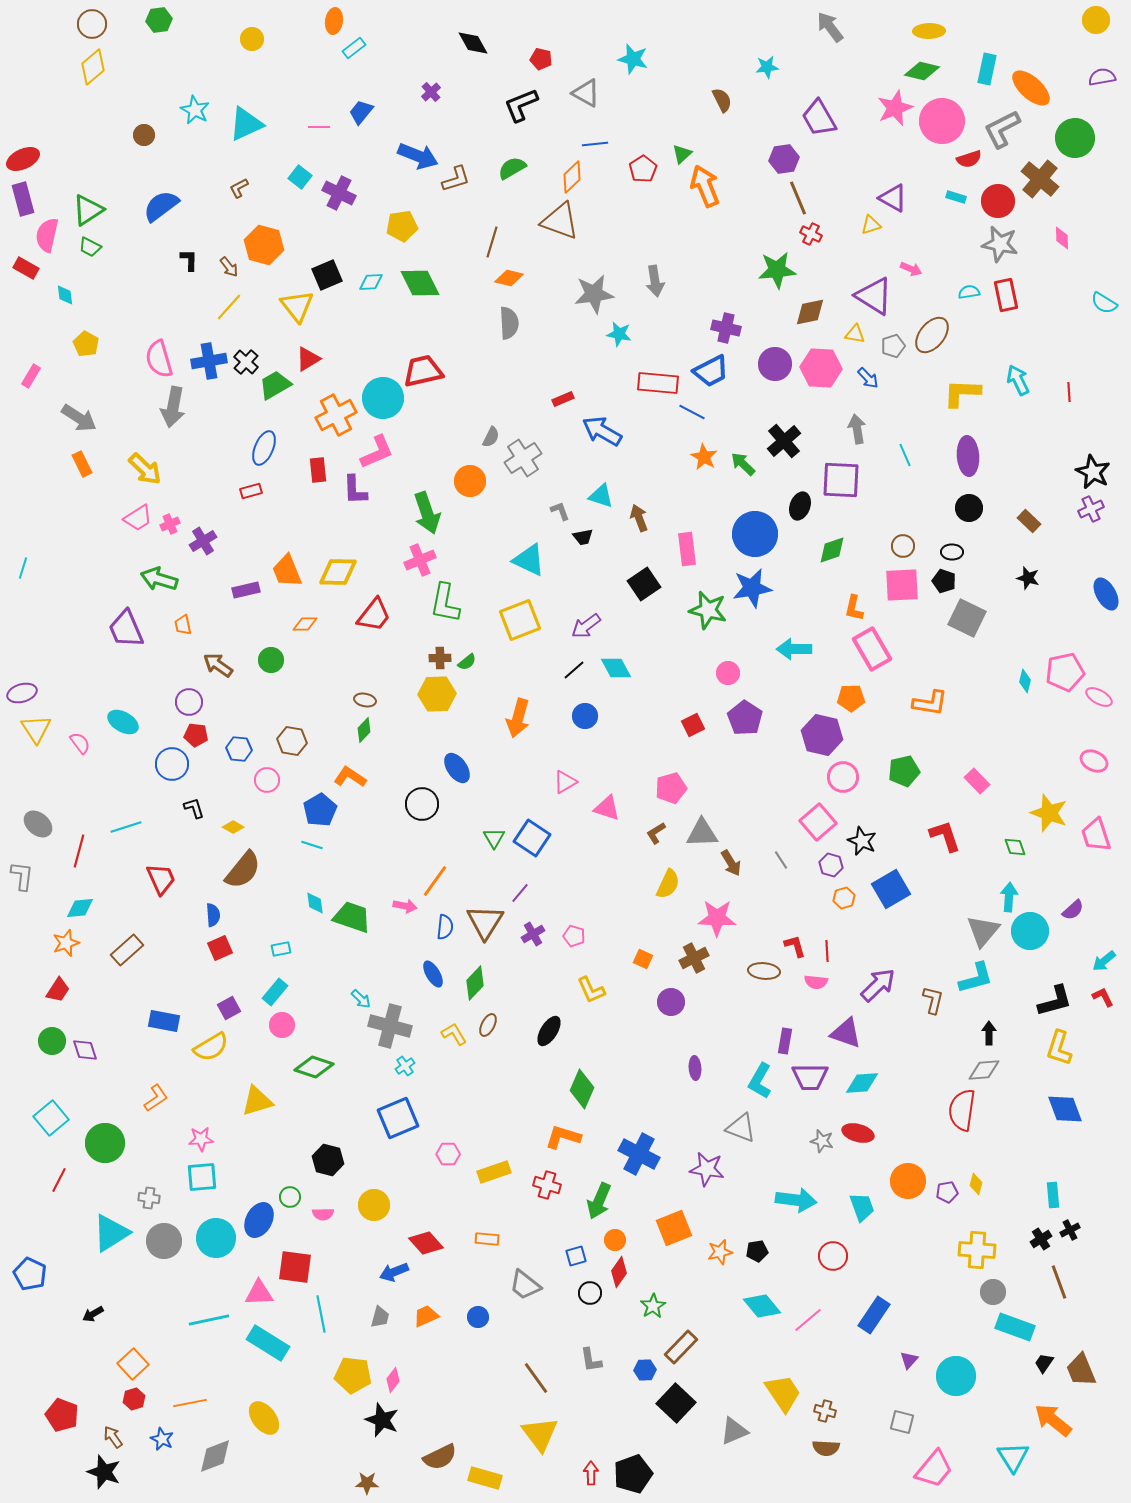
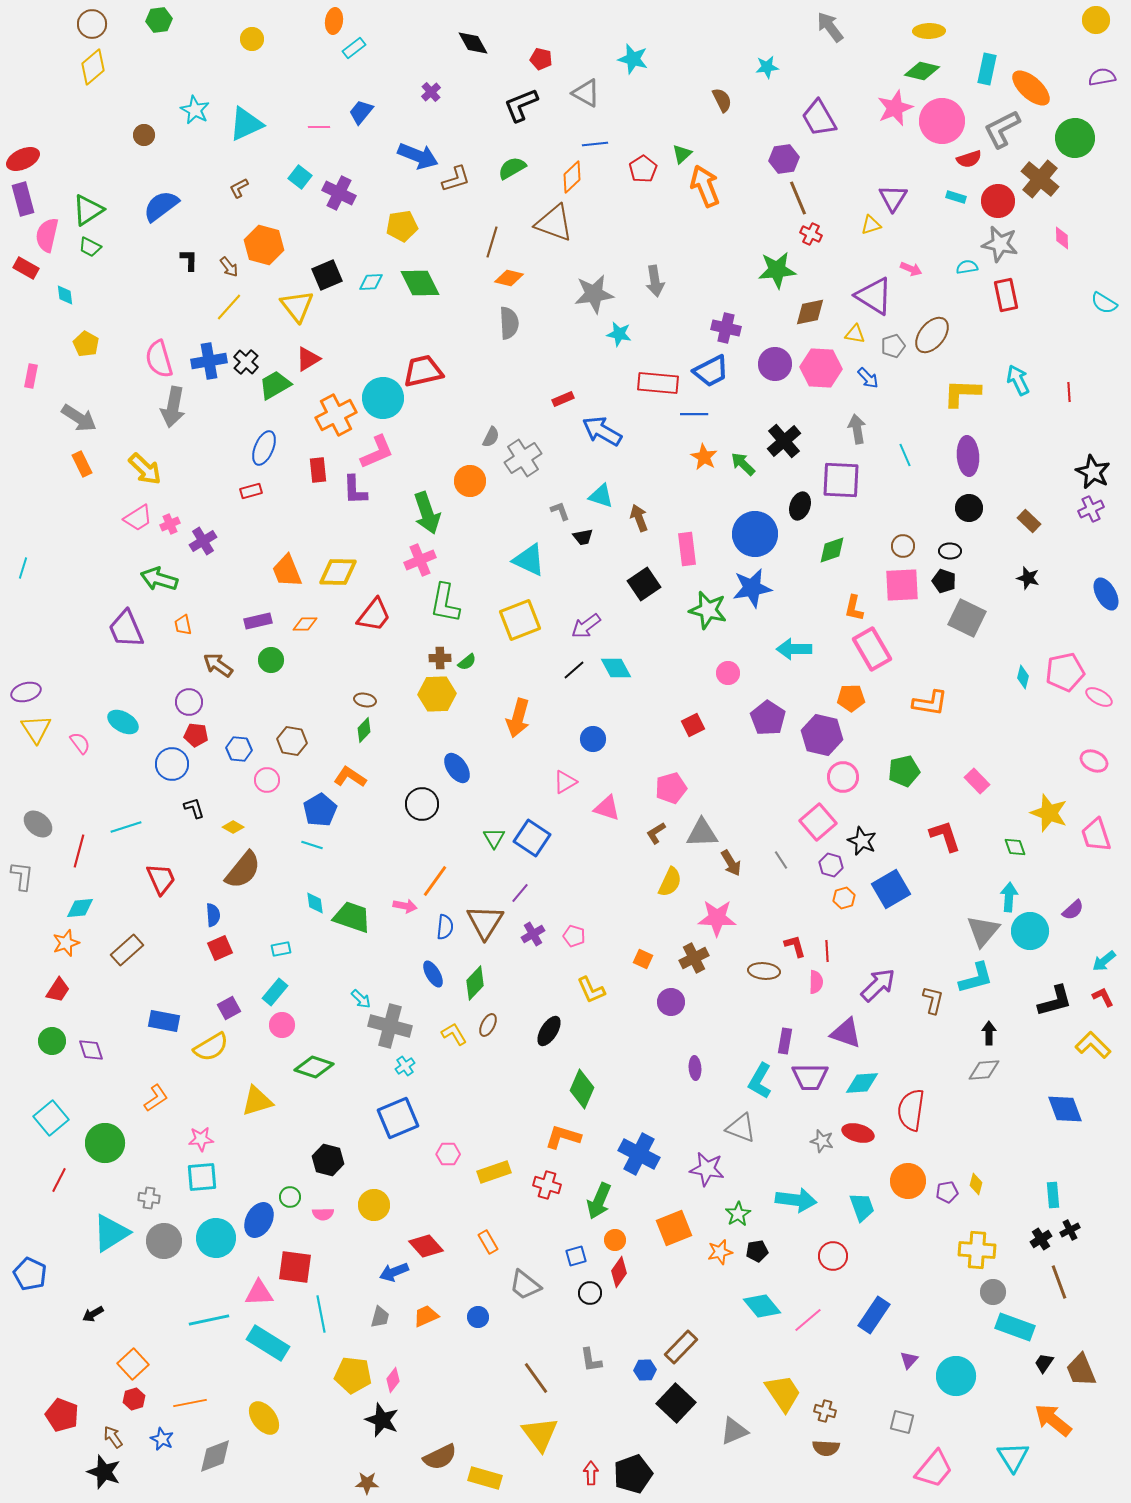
purple triangle at (893, 198): rotated 32 degrees clockwise
brown triangle at (560, 221): moved 6 px left, 2 px down
cyan semicircle at (969, 292): moved 2 px left, 25 px up
pink rectangle at (31, 376): rotated 20 degrees counterclockwise
blue line at (692, 412): moved 2 px right, 2 px down; rotated 28 degrees counterclockwise
black ellipse at (952, 552): moved 2 px left, 1 px up
purple rectangle at (246, 590): moved 12 px right, 31 px down
cyan diamond at (1025, 681): moved 2 px left, 4 px up
purple ellipse at (22, 693): moved 4 px right, 1 px up
blue circle at (585, 716): moved 8 px right, 23 px down
purple pentagon at (745, 718): moved 23 px right
yellow semicircle at (668, 884): moved 2 px right, 2 px up
pink semicircle at (816, 982): rotated 95 degrees counterclockwise
yellow L-shape at (1059, 1048): moved 34 px right, 3 px up; rotated 117 degrees clockwise
purple diamond at (85, 1050): moved 6 px right
red semicircle at (962, 1110): moved 51 px left
orange rectangle at (487, 1239): moved 1 px right, 3 px down; rotated 55 degrees clockwise
red diamond at (426, 1243): moved 3 px down
green star at (653, 1306): moved 85 px right, 92 px up
